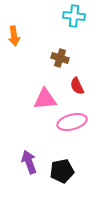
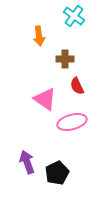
cyan cross: rotated 30 degrees clockwise
orange arrow: moved 25 px right
brown cross: moved 5 px right, 1 px down; rotated 18 degrees counterclockwise
pink triangle: rotated 40 degrees clockwise
purple arrow: moved 2 px left
black pentagon: moved 5 px left, 2 px down; rotated 15 degrees counterclockwise
